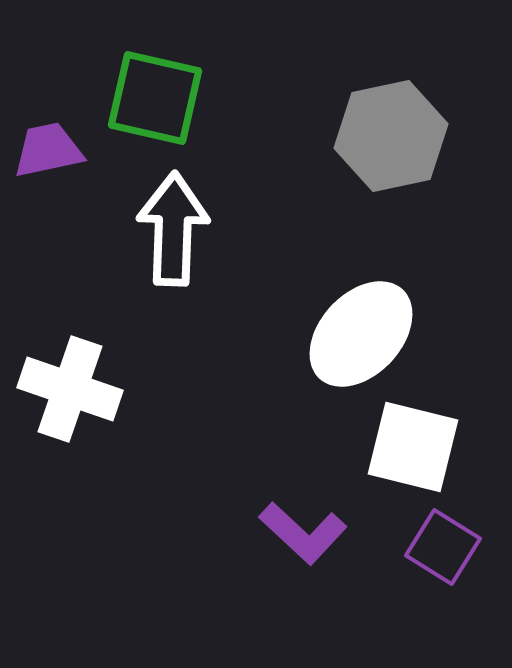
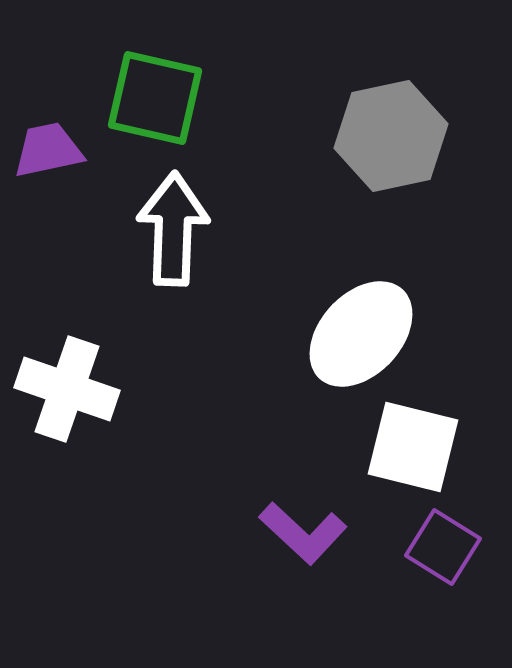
white cross: moved 3 px left
